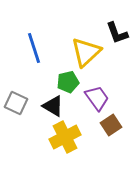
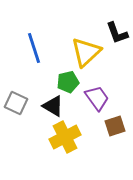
brown square: moved 4 px right, 1 px down; rotated 15 degrees clockwise
